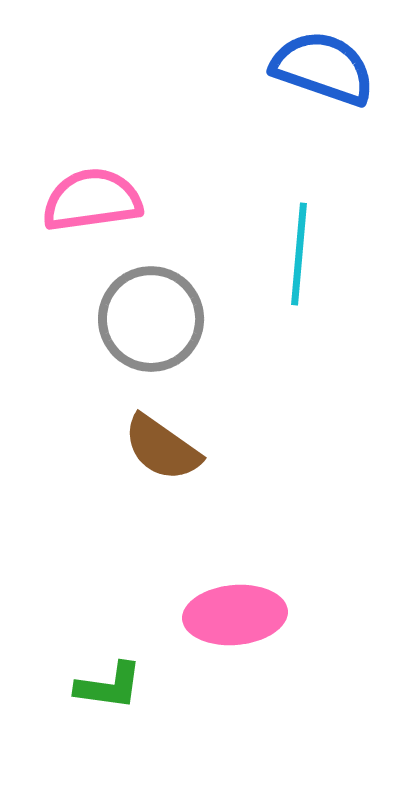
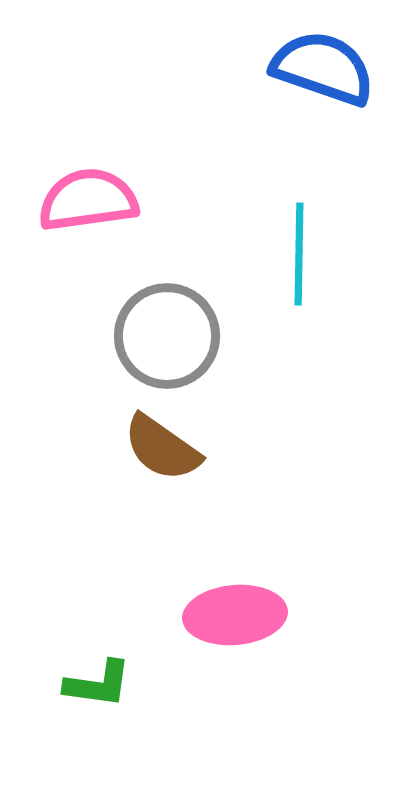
pink semicircle: moved 4 px left
cyan line: rotated 4 degrees counterclockwise
gray circle: moved 16 px right, 17 px down
green L-shape: moved 11 px left, 2 px up
